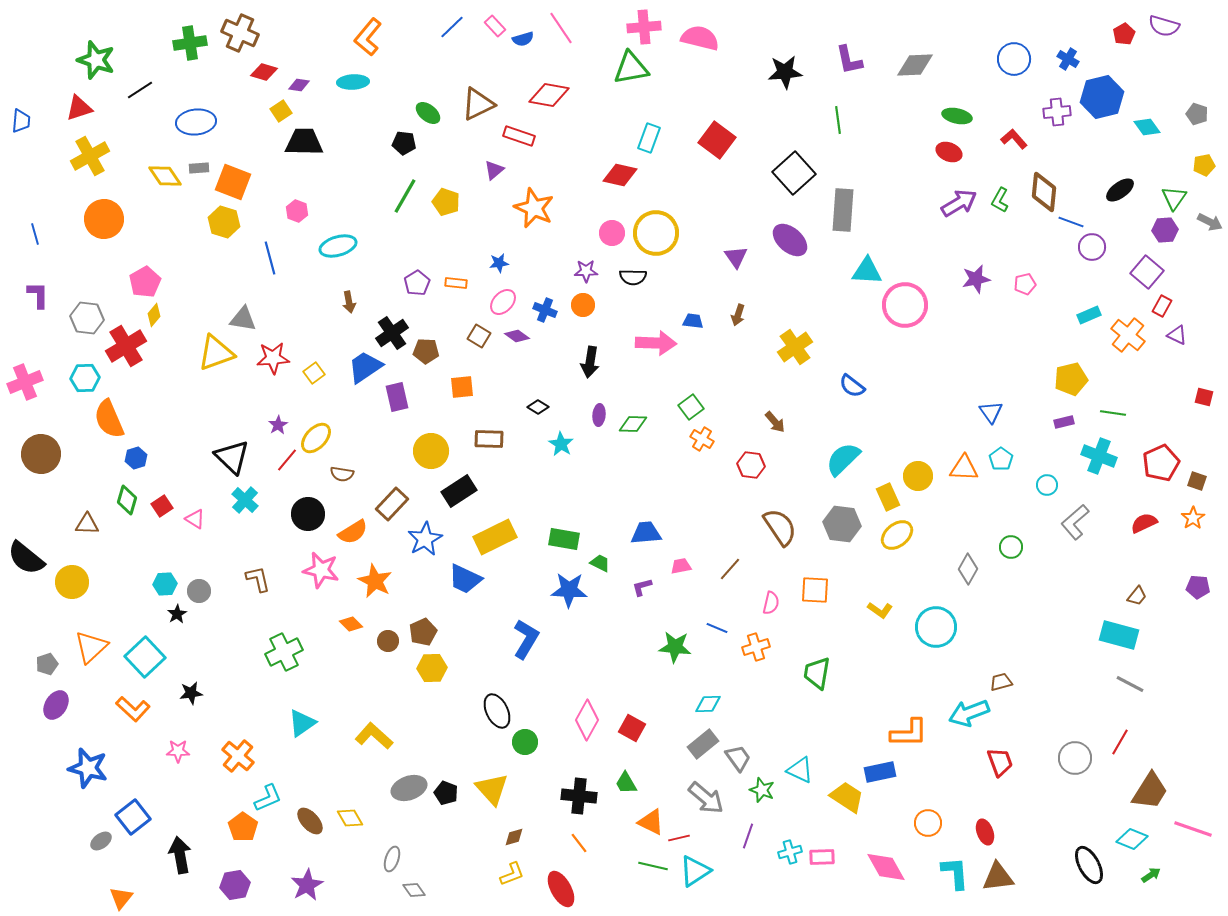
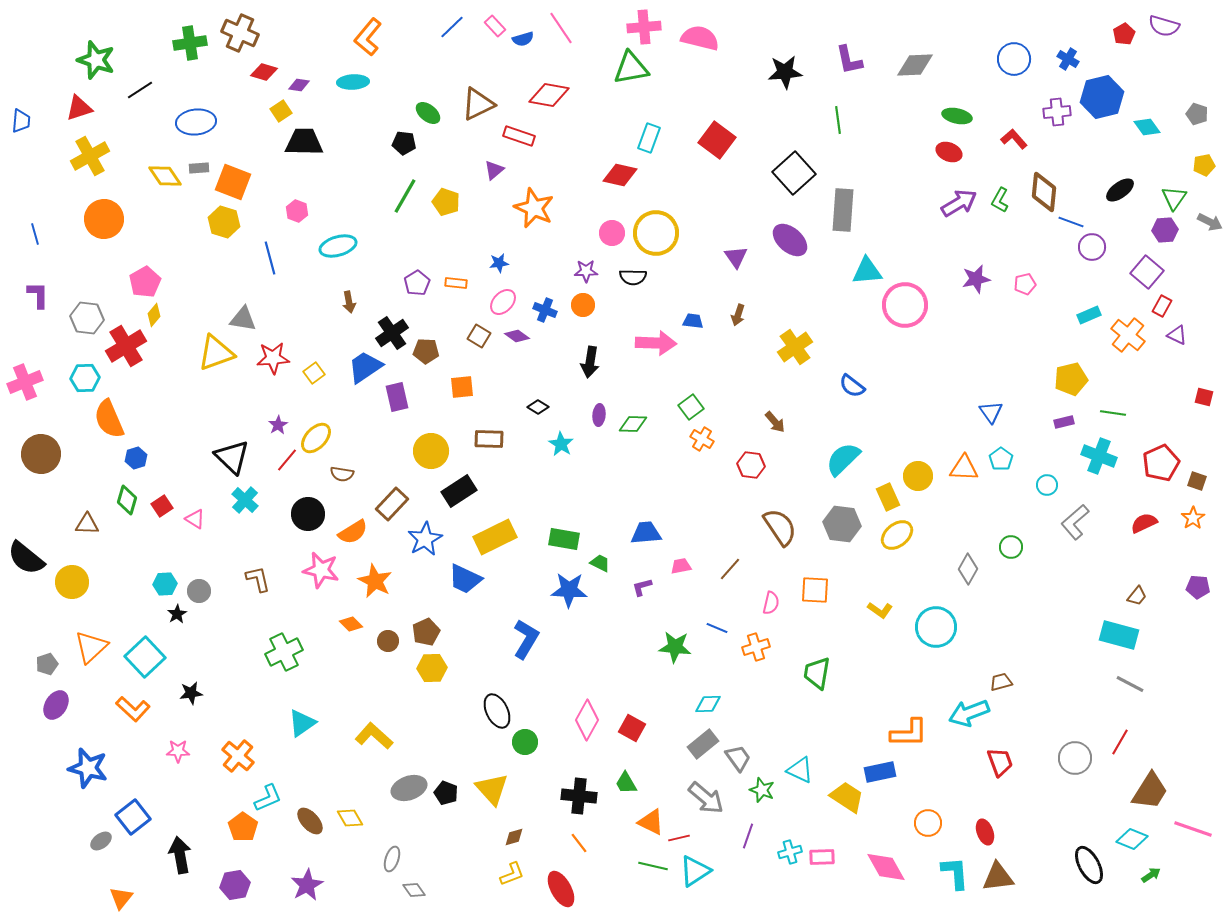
cyan triangle at (867, 271): rotated 8 degrees counterclockwise
brown pentagon at (423, 632): moved 3 px right
